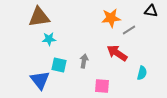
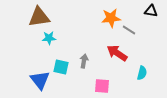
gray line: rotated 64 degrees clockwise
cyan star: moved 1 px up
cyan square: moved 2 px right, 2 px down
